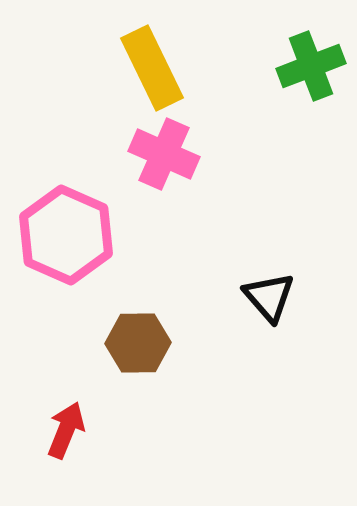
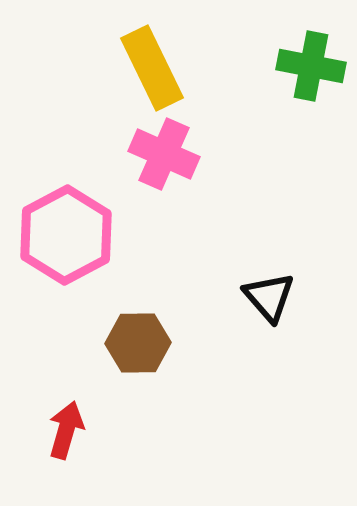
green cross: rotated 32 degrees clockwise
pink hexagon: rotated 8 degrees clockwise
red arrow: rotated 6 degrees counterclockwise
